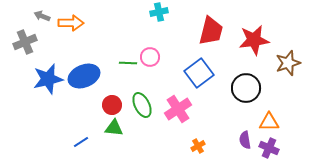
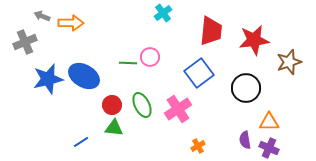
cyan cross: moved 4 px right, 1 px down; rotated 24 degrees counterclockwise
red trapezoid: rotated 8 degrees counterclockwise
brown star: moved 1 px right, 1 px up
blue ellipse: rotated 52 degrees clockwise
